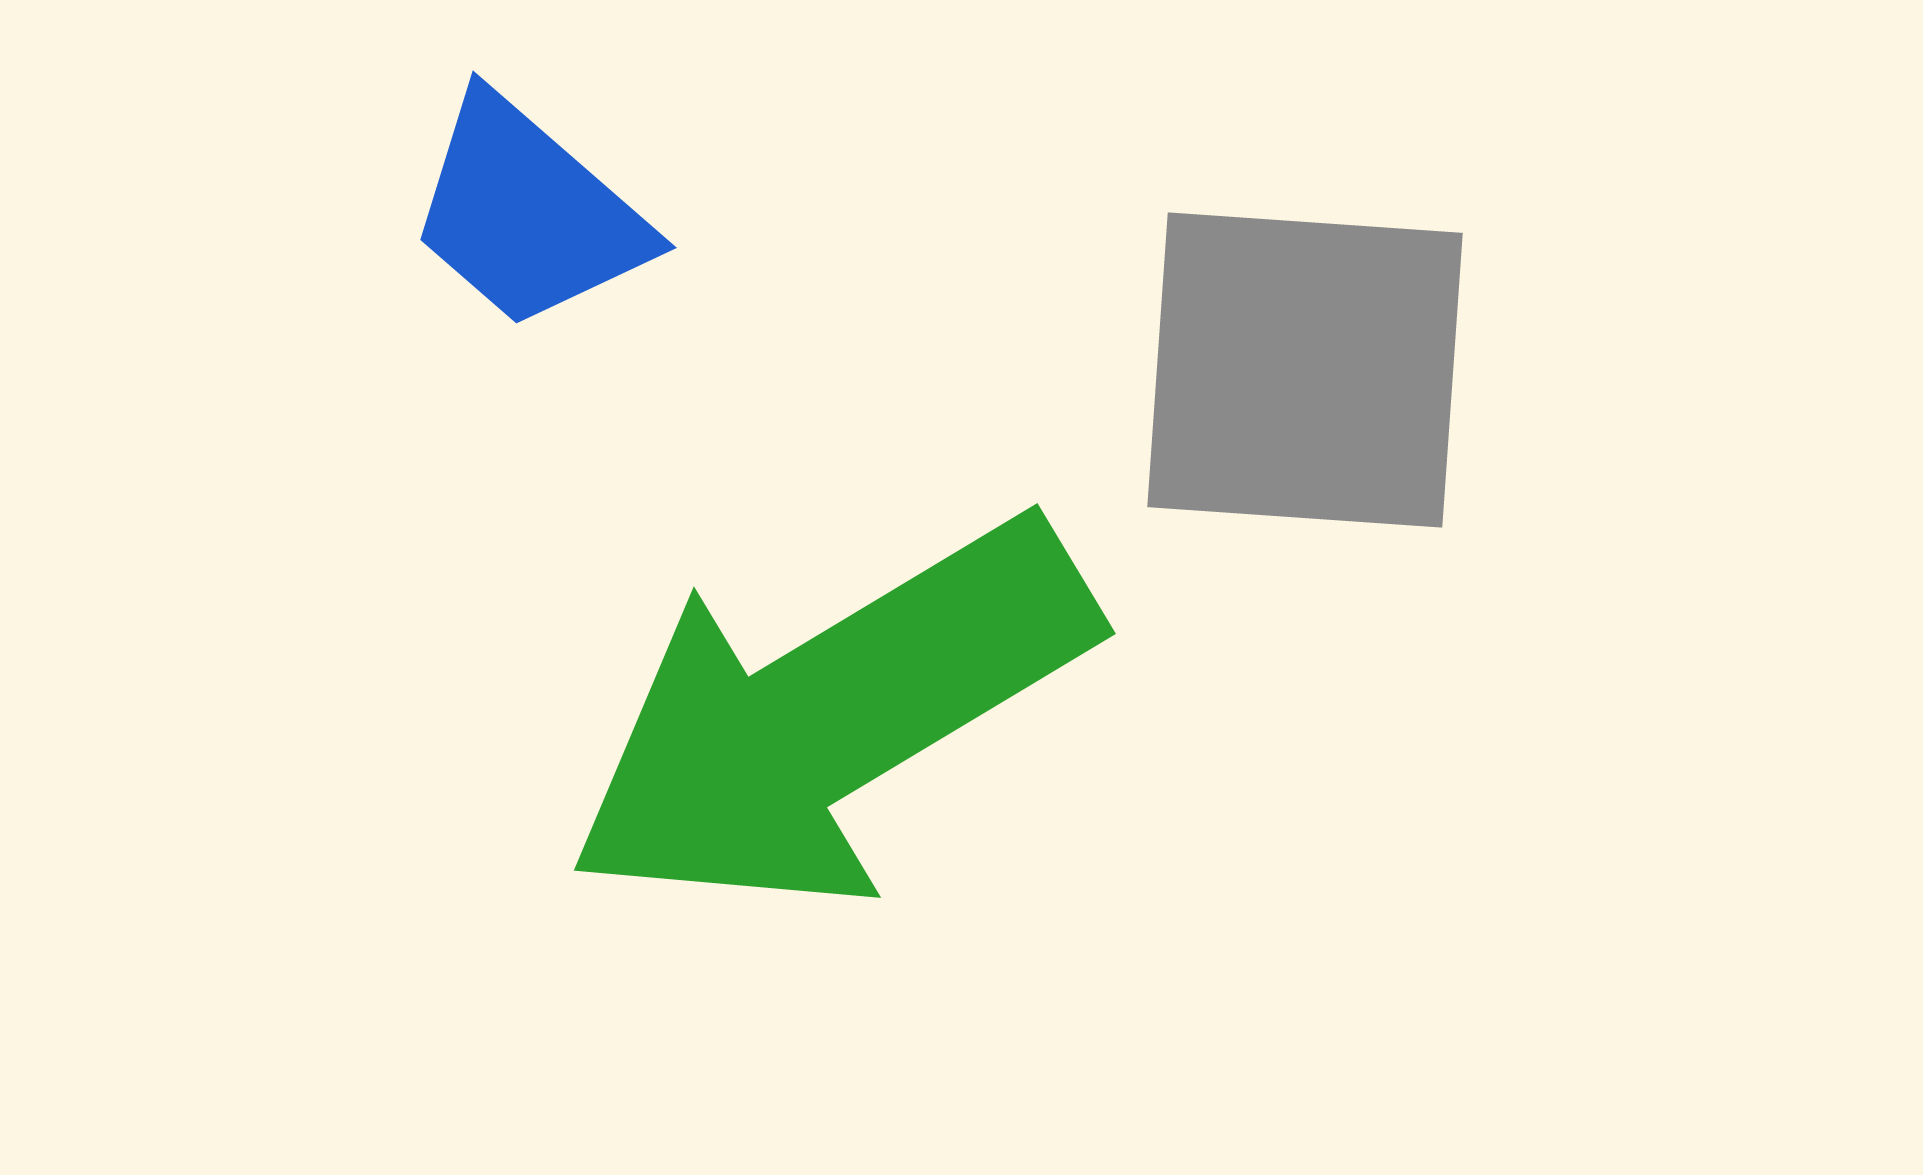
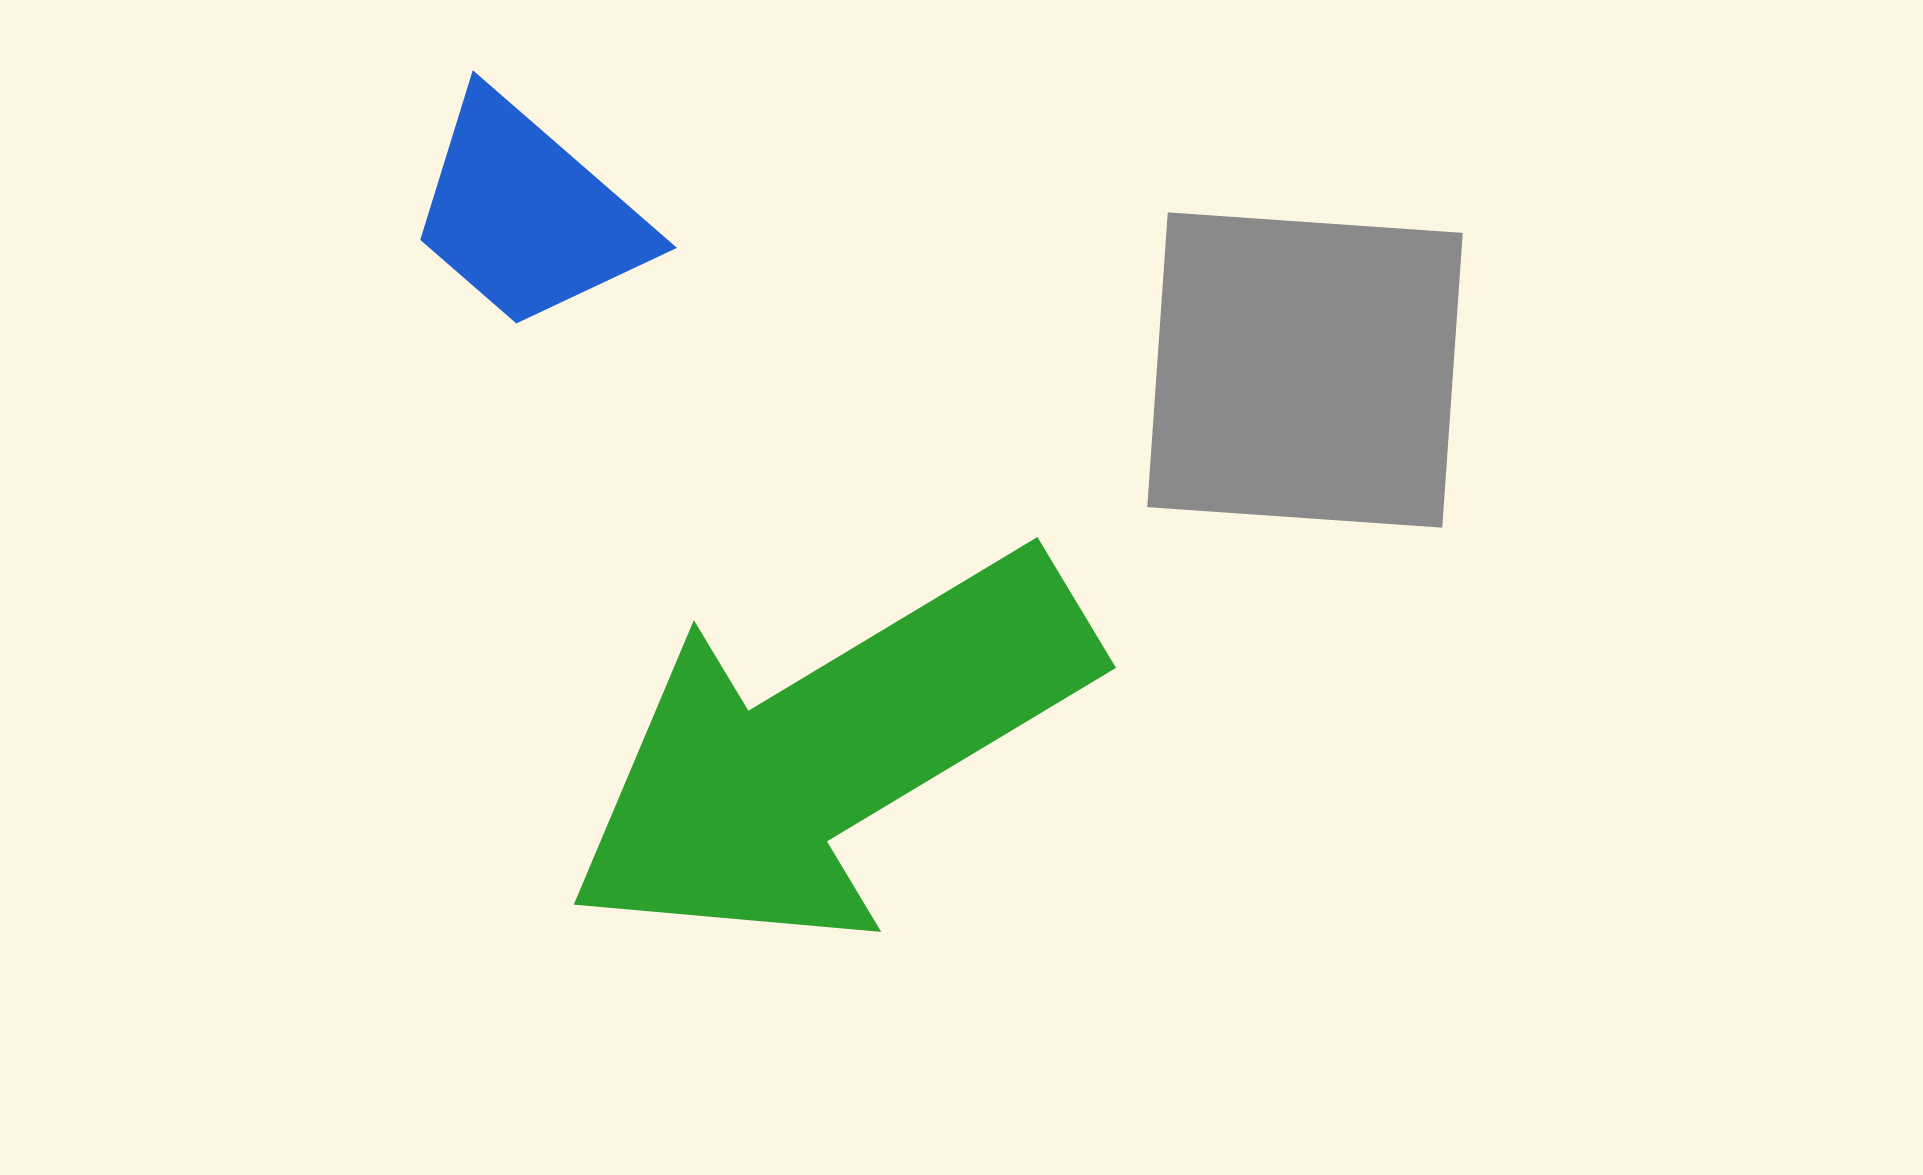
green arrow: moved 34 px down
